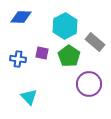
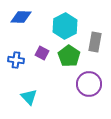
gray rectangle: rotated 60 degrees clockwise
purple square: rotated 16 degrees clockwise
blue cross: moved 2 px left, 1 px down
